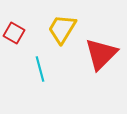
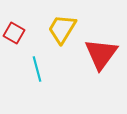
red triangle: rotated 9 degrees counterclockwise
cyan line: moved 3 px left
